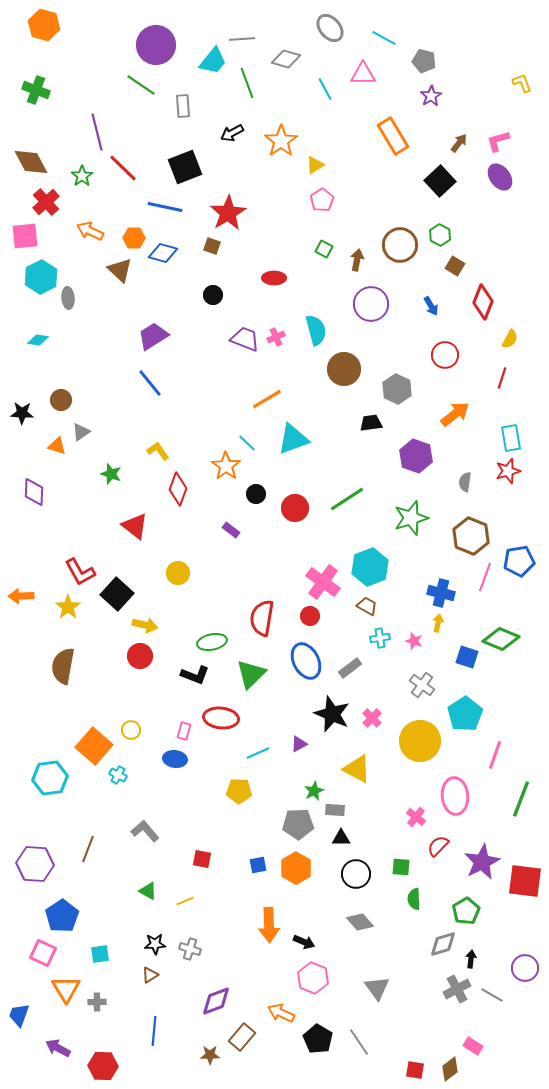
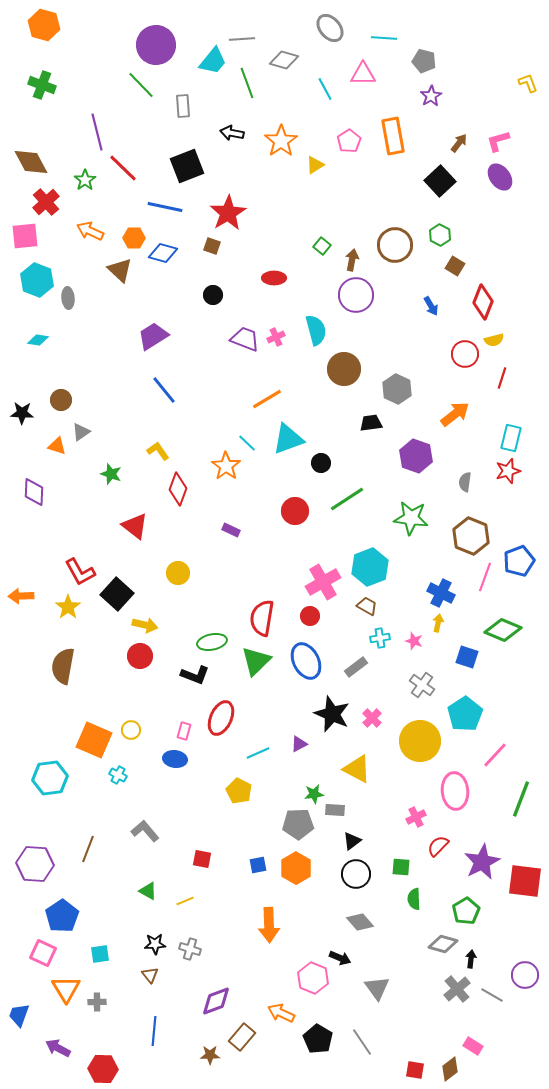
cyan line at (384, 38): rotated 25 degrees counterclockwise
gray diamond at (286, 59): moved 2 px left, 1 px down
yellow L-shape at (522, 83): moved 6 px right
green line at (141, 85): rotated 12 degrees clockwise
green cross at (36, 90): moved 6 px right, 5 px up
black arrow at (232, 133): rotated 40 degrees clockwise
orange rectangle at (393, 136): rotated 21 degrees clockwise
black square at (185, 167): moved 2 px right, 1 px up
green star at (82, 176): moved 3 px right, 4 px down
pink pentagon at (322, 200): moved 27 px right, 59 px up
brown circle at (400, 245): moved 5 px left
green square at (324, 249): moved 2 px left, 3 px up; rotated 12 degrees clockwise
brown arrow at (357, 260): moved 5 px left
cyan hexagon at (41, 277): moved 4 px left, 3 px down; rotated 12 degrees counterclockwise
purple circle at (371, 304): moved 15 px left, 9 px up
yellow semicircle at (510, 339): moved 16 px left, 1 px down; rotated 48 degrees clockwise
red circle at (445, 355): moved 20 px right, 1 px up
blue line at (150, 383): moved 14 px right, 7 px down
cyan rectangle at (511, 438): rotated 24 degrees clockwise
cyan triangle at (293, 439): moved 5 px left
black circle at (256, 494): moved 65 px right, 31 px up
red circle at (295, 508): moved 3 px down
green star at (411, 518): rotated 24 degrees clockwise
purple rectangle at (231, 530): rotated 12 degrees counterclockwise
blue pentagon at (519, 561): rotated 12 degrees counterclockwise
pink cross at (323, 582): rotated 24 degrees clockwise
blue cross at (441, 593): rotated 12 degrees clockwise
green diamond at (501, 639): moved 2 px right, 9 px up
gray rectangle at (350, 668): moved 6 px right, 1 px up
green triangle at (251, 674): moved 5 px right, 13 px up
red ellipse at (221, 718): rotated 72 degrees counterclockwise
orange square at (94, 746): moved 6 px up; rotated 18 degrees counterclockwise
pink line at (495, 755): rotated 24 degrees clockwise
yellow pentagon at (239, 791): rotated 25 degrees clockwise
green star at (314, 791): moved 3 px down; rotated 18 degrees clockwise
pink ellipse at (455, 796): moved 5 px up
pink cross at (416, 817): rotated 24 degrees clockwise
black triangle at (341, 838): moved 11 px right, 3 px down; rotated 36 degrees counterclockwise
black arrow at (304, 942): moved 36 px right, 16 px down
gray diamond at (443, 944): rotated 32 degrees clockwise
purple circle at (525, 968): moved 7 px down
brown triangle at (150, 975): rotated 36 degrees counterclockwise
gray cross at (457, 989): rotated 12 degrees counterclockwise
gray line at (359, 1042): moved 3 px right
red hexagon at (103, 1066): moved 3 px down
